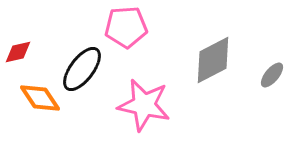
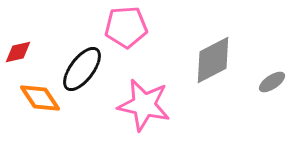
gray ellipse: moved 7 px down; rotated 16 degrees clockwise
